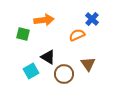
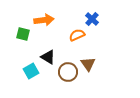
brown circle: moved 4 px right, 2 px up
